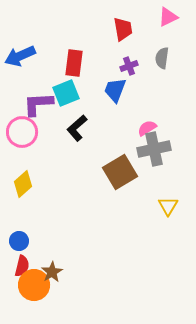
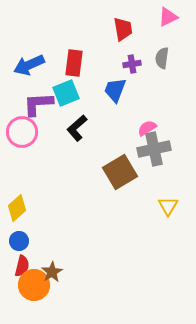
blue arrow: moved 9 px right, 9 px down
purple cross: moved 3 px right, 2 px up; rotated 12 degrees clockwise
yellow diamond: moved 6 px left, 24 px down
